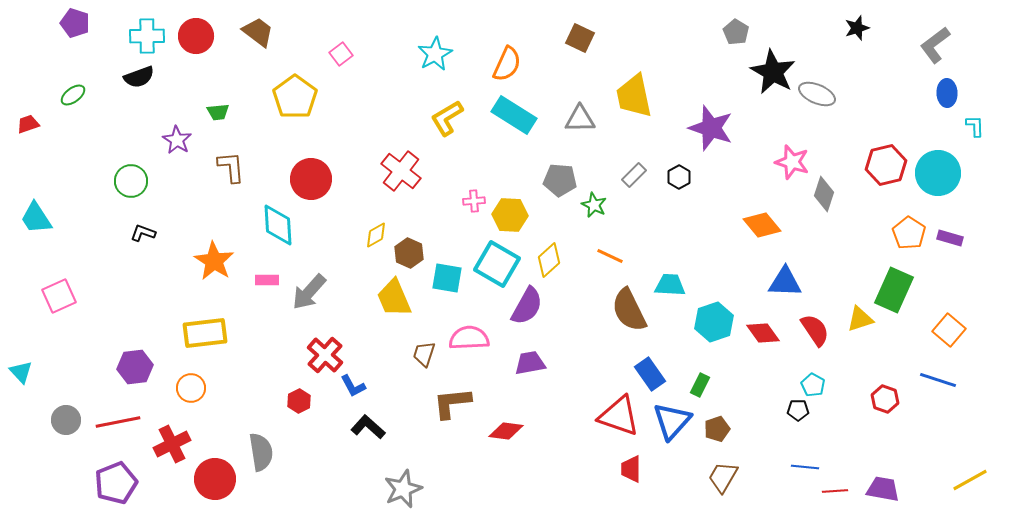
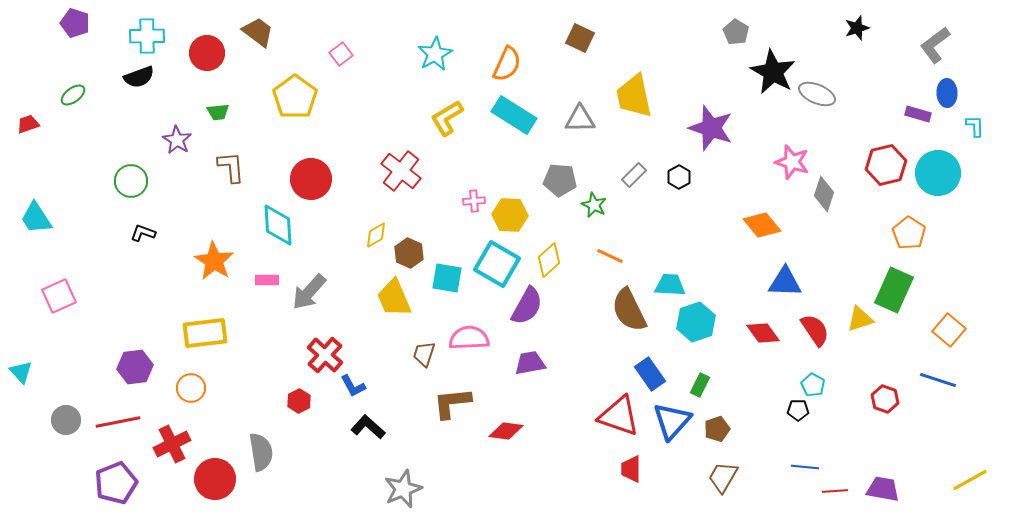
red circle at (196, 36): moved 11 px right, 17 px down
purple rectangle at (950, 238): moved 32 px left, 124 px up
cyan hexagon at (714, 322): moved 18 px left
